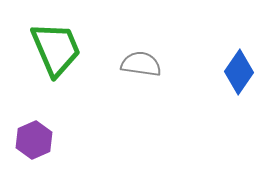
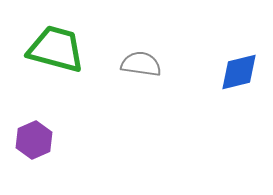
green trapezoid: rotated 52 degrees counterclockwise
blue diamond: rotated 42 degrees clockwise
